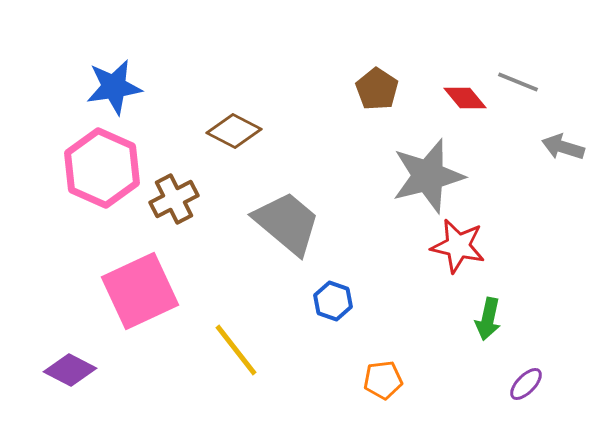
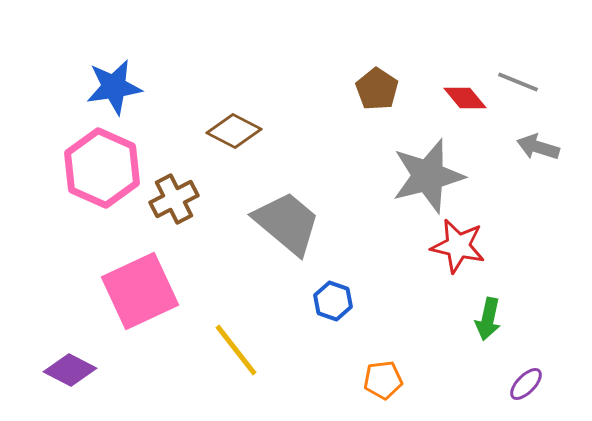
gray arrow: moved 25 px left
